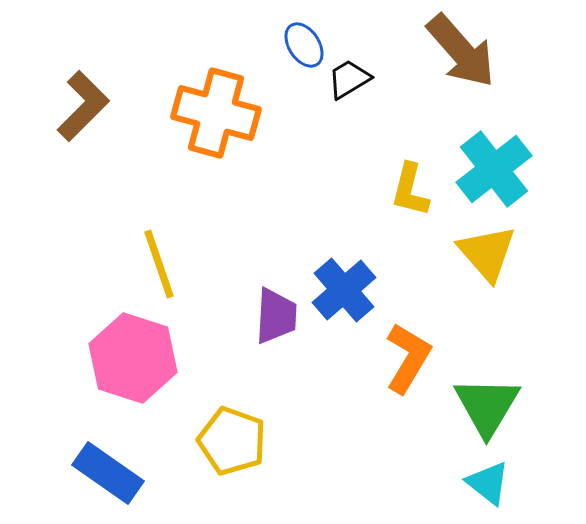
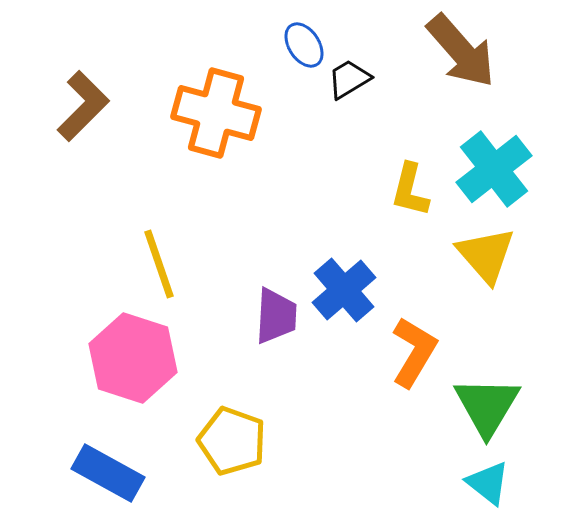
yellow triangle: moved 1 px left, 2 px down
orange L-shape: moved 6 px right, 6 px up
blue rectangle: rotated 6 degrees counterclockwise
